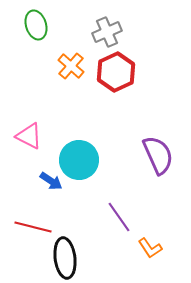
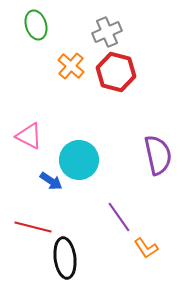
red hexagon: rotated 21 degrees counterclockwise
purple semicircle: rotated 12 degrees clockwise
orange L-shape: moved 4 px left
